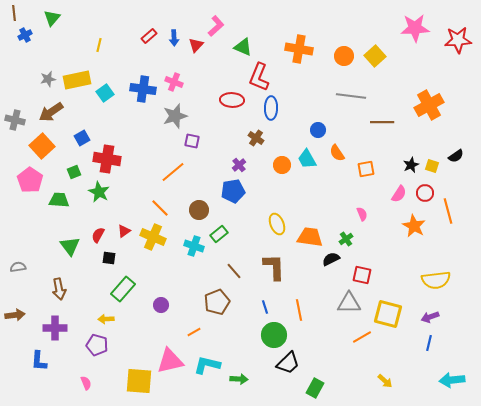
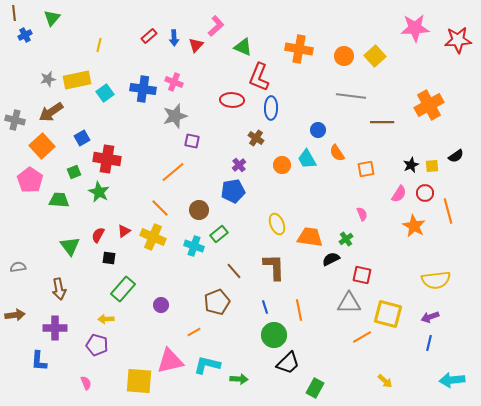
yellow square at (432, 166): rotated 24 degrees counterclockwise
